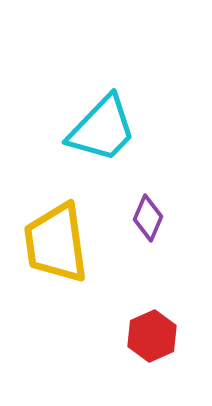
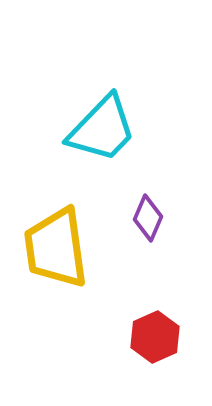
yellow trapezoid: moved 5 px down
red hexagon: moved 3 px right, 1 px down
